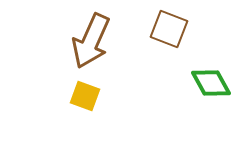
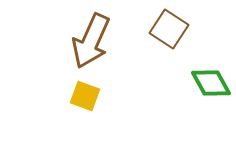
brown square: rotated 12 degrees clockwise
